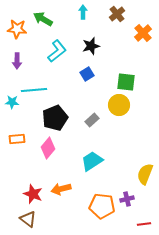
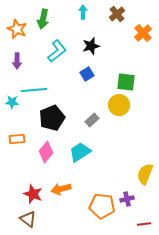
green arrow: rotated 108 degrees counterclockwise
orange star: rotated 18 degrees clockwise
black pentagon: moved 3 px left
pink diamond: moved 2 px left, 4 px down
cyan trapezoid: moved 12 px left, 9 px up
